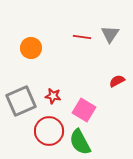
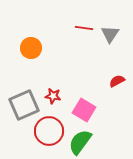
red line: moved 2 px right, 9 px up
gray square: moved 3 px right, 4 px down
green semicircle: rotated 64 degrees clockwise
